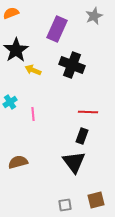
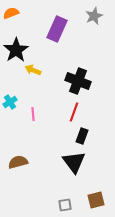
black cross: moved 6 px right, 16 px down
red line: moved 14 px left; rotated 72 degrees counterclockwise
